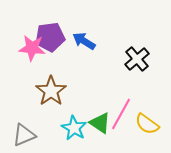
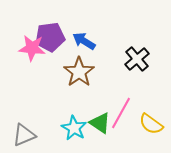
brown star: moved 28 px right, 19 px up
pink line: moved 1 px up
yellow semicircle: moved 4 px right
